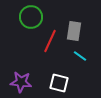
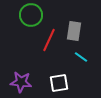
green circle: moved 2 px up
red line: moved 1 px left, 1 px up
cyan line: moved 1 px right, 1 px down
white square: rotated 24 degrees counterclockwise
